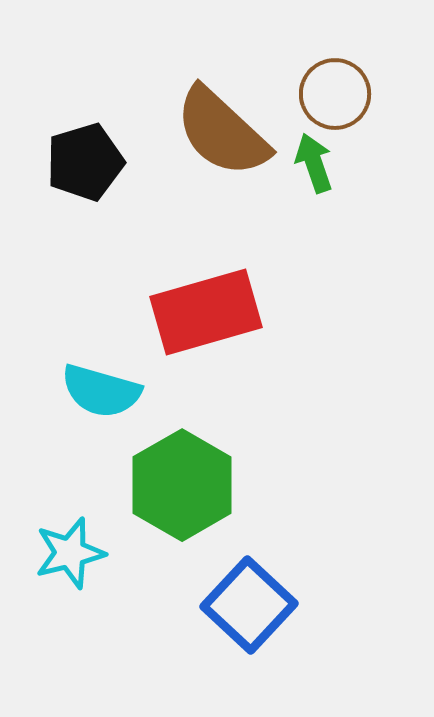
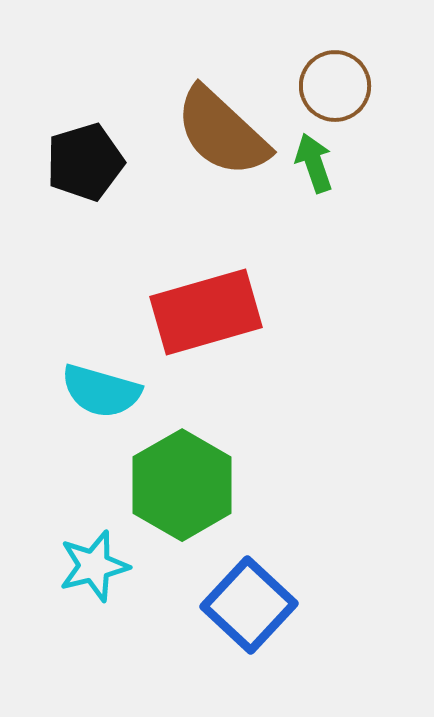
brown circle: moved 8 px up
cyan star: moved 24 px right, 13 px down
